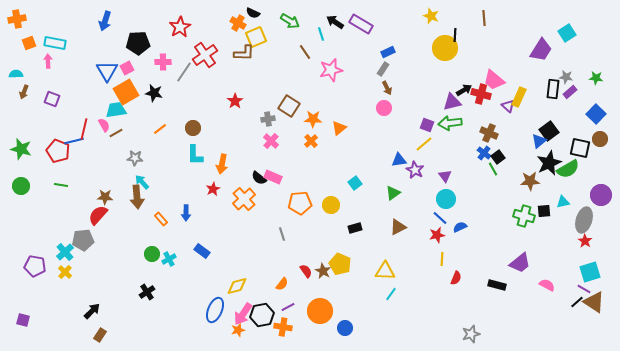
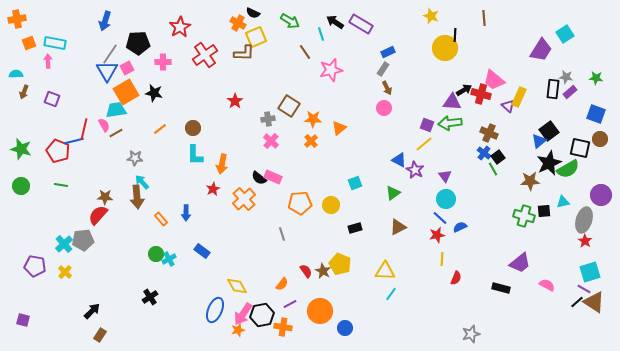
cyan square at (567, 33): moved 2 px left, 1 px down
gray line at (184, 72): moved 74 px left, 18 px up
purple triangle at (452, 102): rotated 18 degrees clockwise
blue square at (596, 114): rotated 24 degrees counterclockwise
blue triangle at (399, 160): rotated 35 degrees clockwise
cyan square at (355, 183): rotated 16 degrees clockwise
cyan cross at (65, 252): moved 1 px left, 8 px up
green circle at (152, 254): moved 4 px right
black rectangle at (497, 285): moved 4 px right, 3 px down
yellow diamond at (237, 286): rotated 75 degrees clockwise
black cross at (147, 292): moved 3 px right, 5 px down
purple line at (288, 307): moved 2 px right, 3 px up
